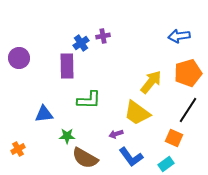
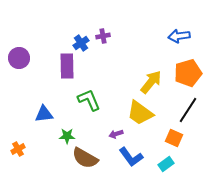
green L-shape: rotated 115 degrees counterclockwise
yellow trapezoid: moved 3 px right
